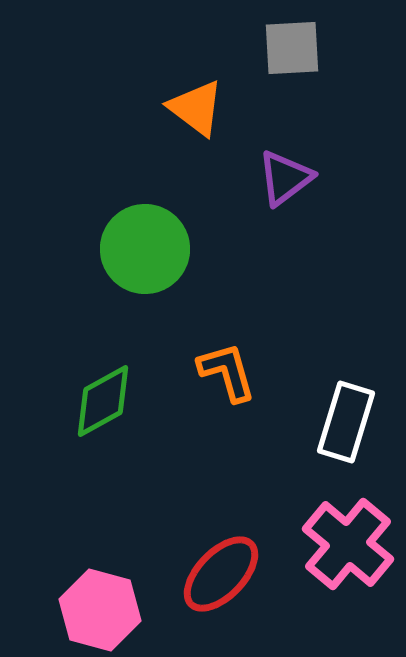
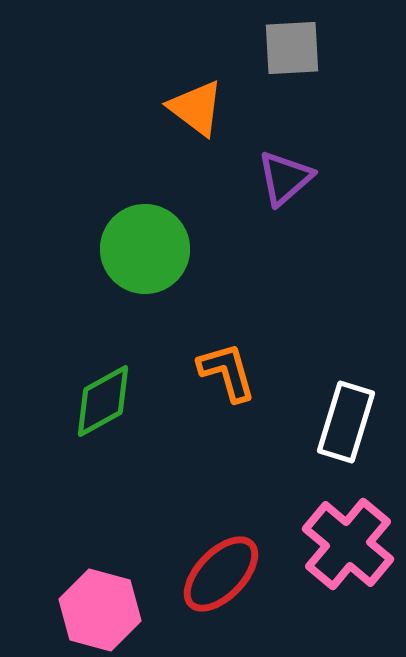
purple triangle: rotated 4 degrees counterclockwise
